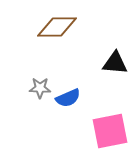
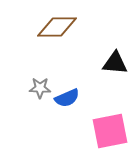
blue semicircle: moved 1 px left
